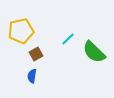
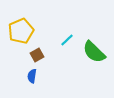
yellow pentagon: rotated 10 degrees counterclockwise
cyan line: moved 1 px left, 1 px down
brown square: moved 1 px right, 1 px down
